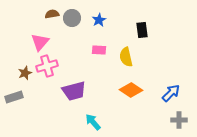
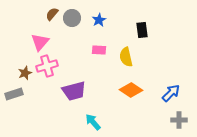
brown semicircle: rotated 40 degrees counterclockwise
gray rectangle: moved 3 px up
